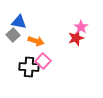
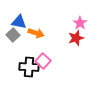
pink star: moved 1 px left, 4 px up
orange arrow: moved 8 px up
